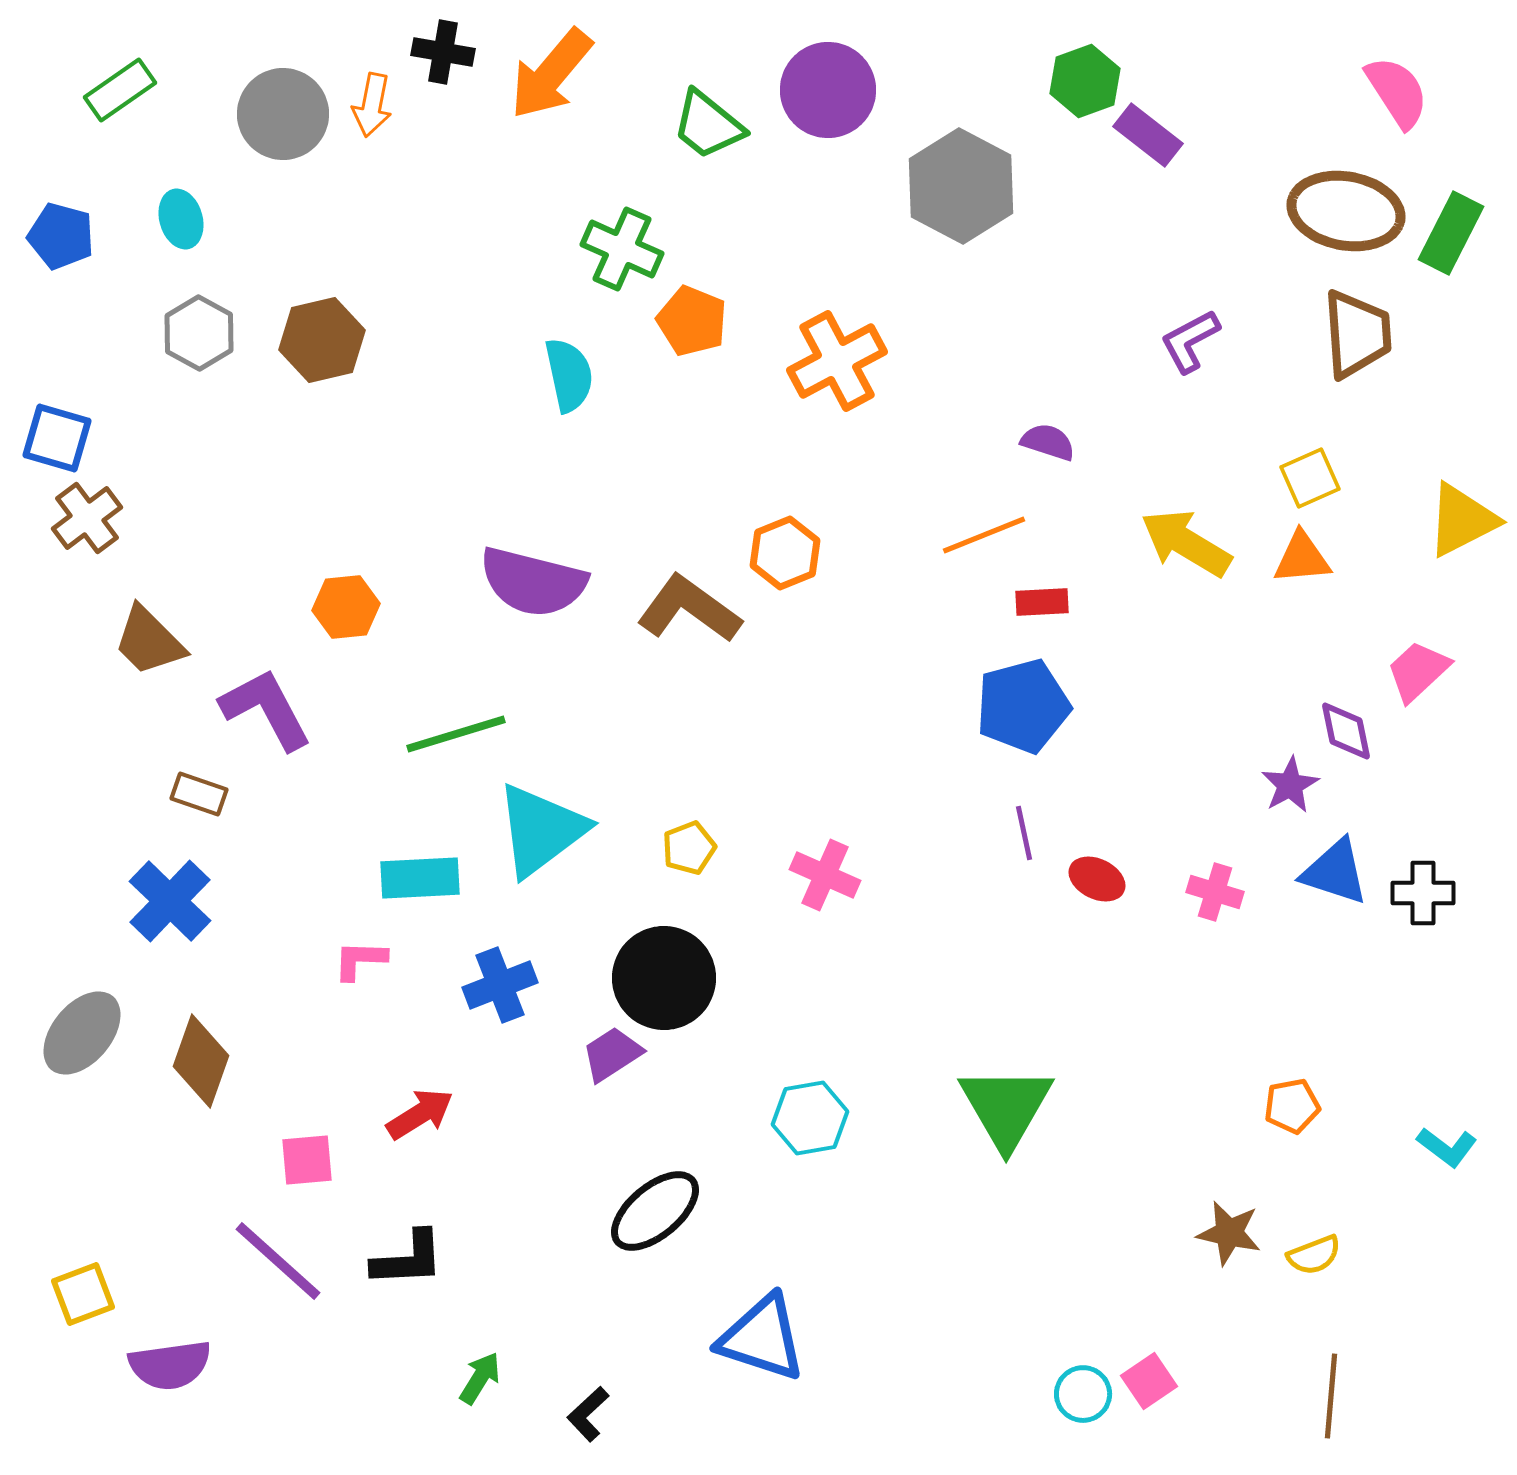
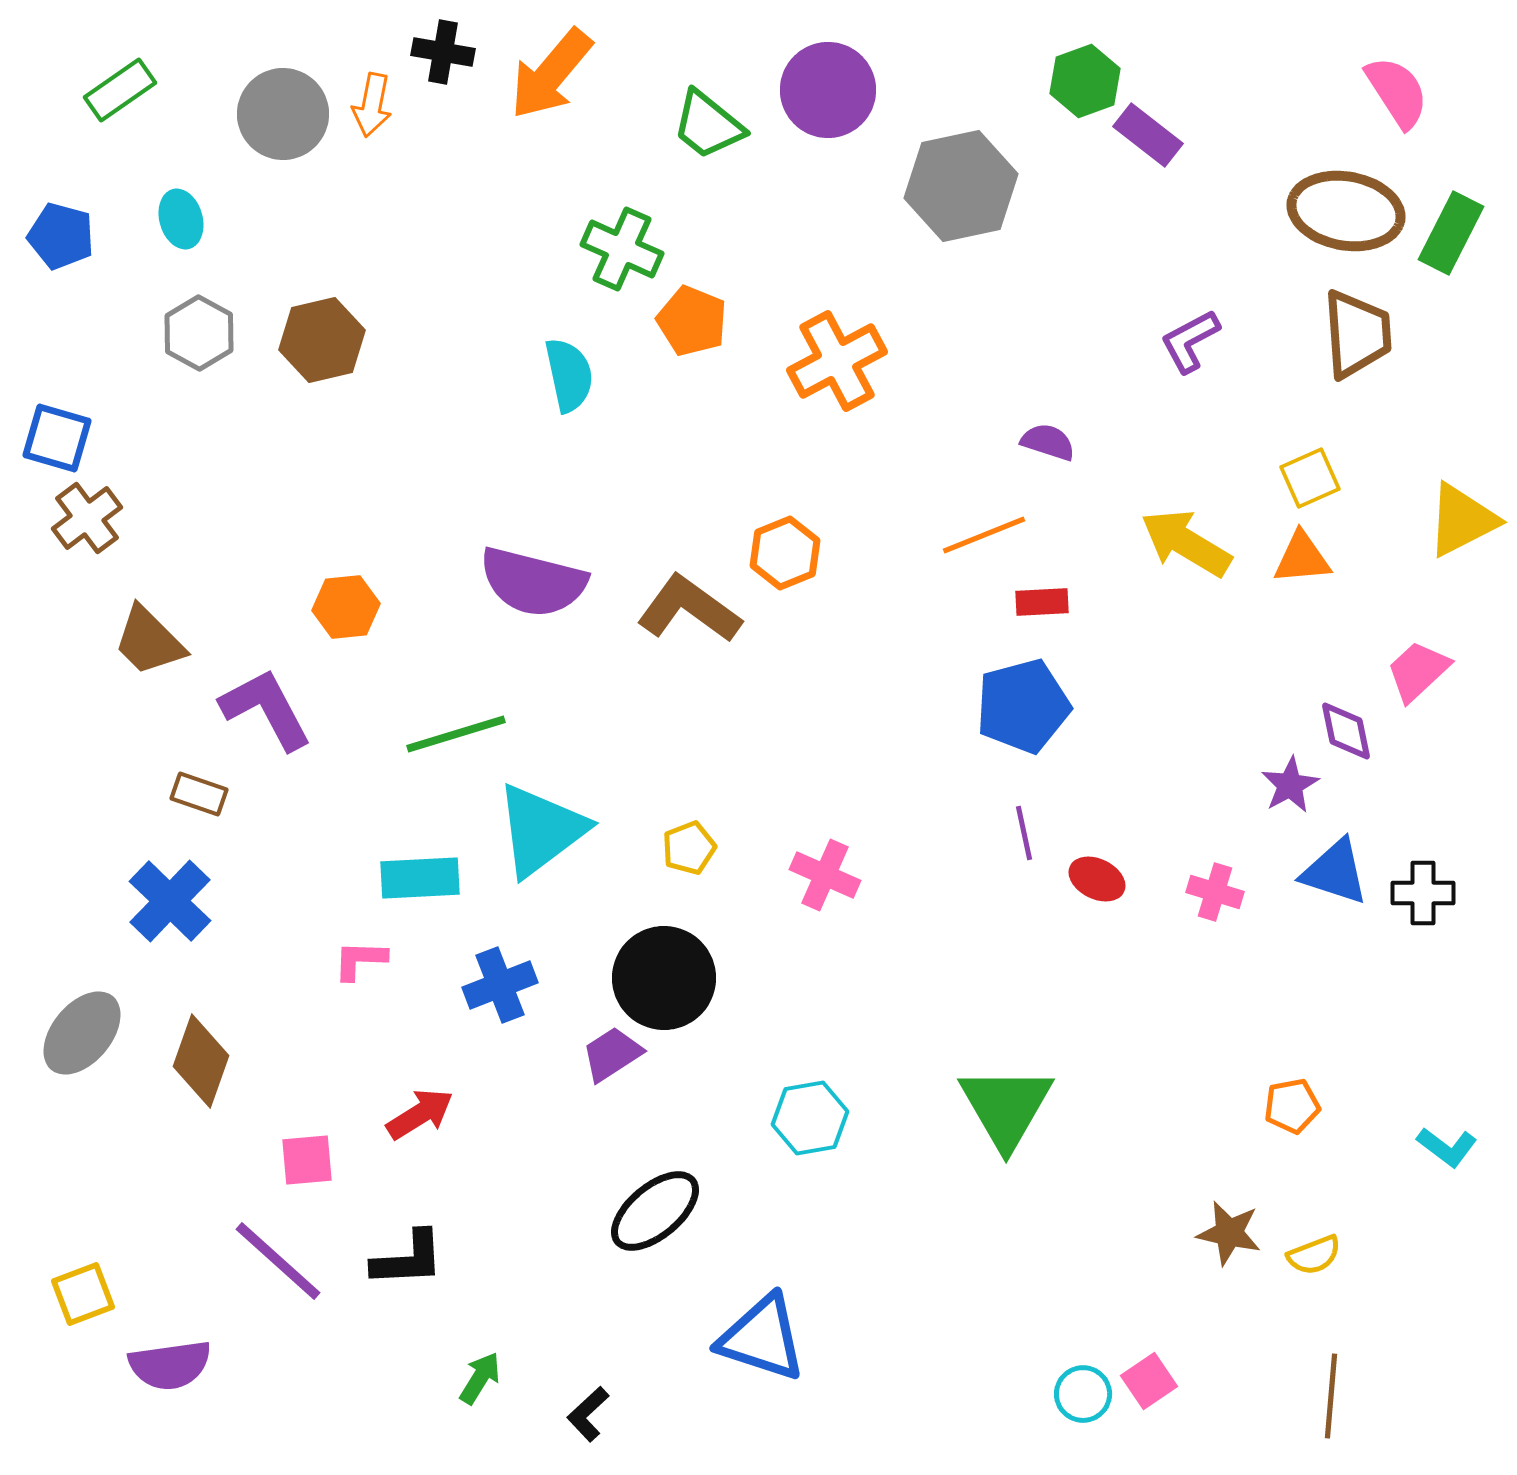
gray hexagon at (961, 186): rotated 20 degrees clockwise
